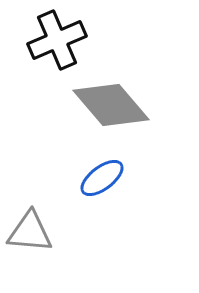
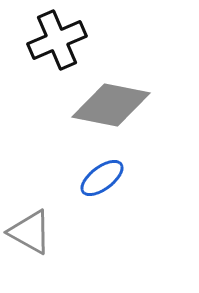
gray diamond: rotated 38 degrees counterclockwise
gray triangle: rotated 24 degrees clockwise
